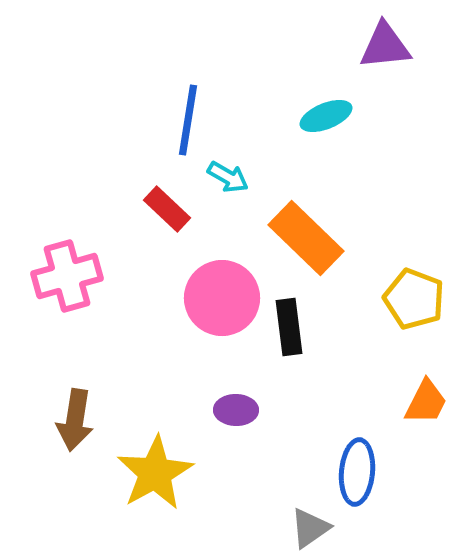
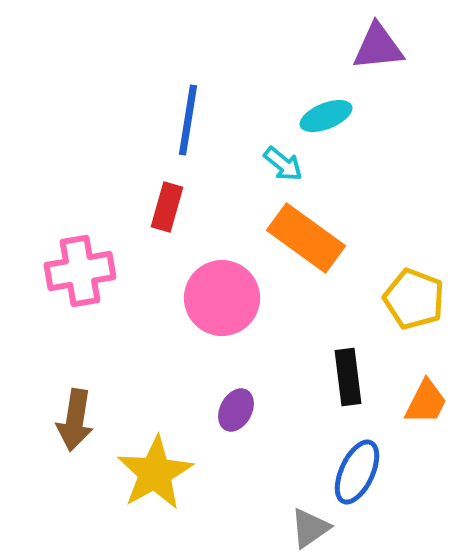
purple triangle: moved 7 px left, 1 px down
cyan arrow: moved 55 px right, 13 px up; rotated 9 degrees clockwise
red rectangle: moved 2 px up; rotated 63 degrees clockwise
orange rectangle: rotated 8 degrees counterclockwise
pink cross: moved 13 px right, 5 px up; rotated 6 degrees clockwise
black rectangle: moved 59 px right, 50 px down
purple ellipse: rotated 63 degrees counterclockwise
blue ellipse: rotated 20 degrees clockwise
